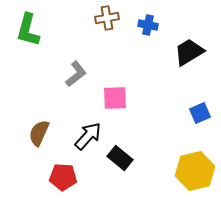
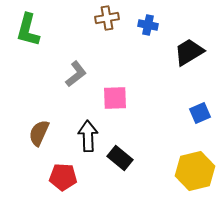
black arrow: rotated 44 degrees counterclockwise
